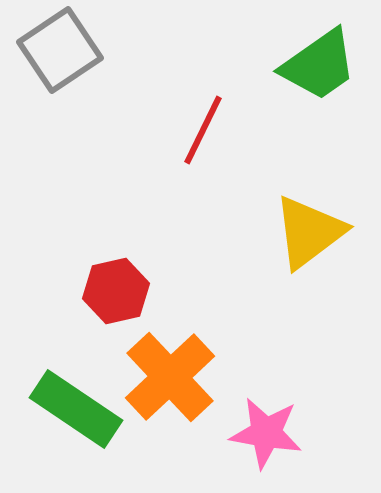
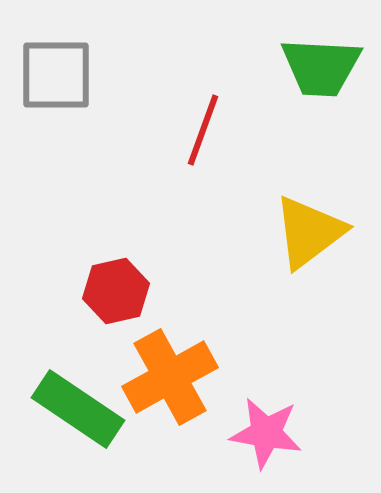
gray square: moved 4 px left, 25 px down; rotated 34 degrees clockwise
green trapezoid: moved 2 px right, 2 px down; rotated 38 degrees clockwise
red line: rotated 6 degrees counterclockwise
orange cross: rotated 14 degrees clockwise
green rectangle: moved 2 px right
